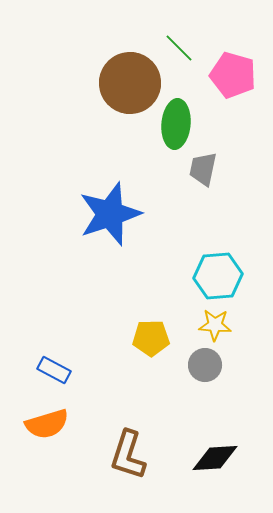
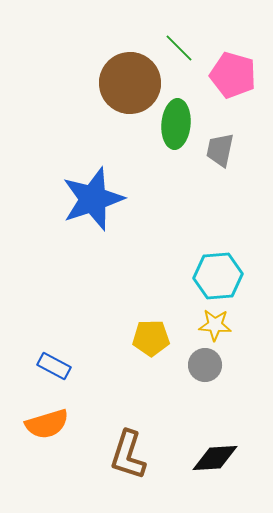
gray trapezoid: moved 17 px right, 19 px up
blue star: moved 17 px left, 15 px up
blue rectangle: moved 4 px up
